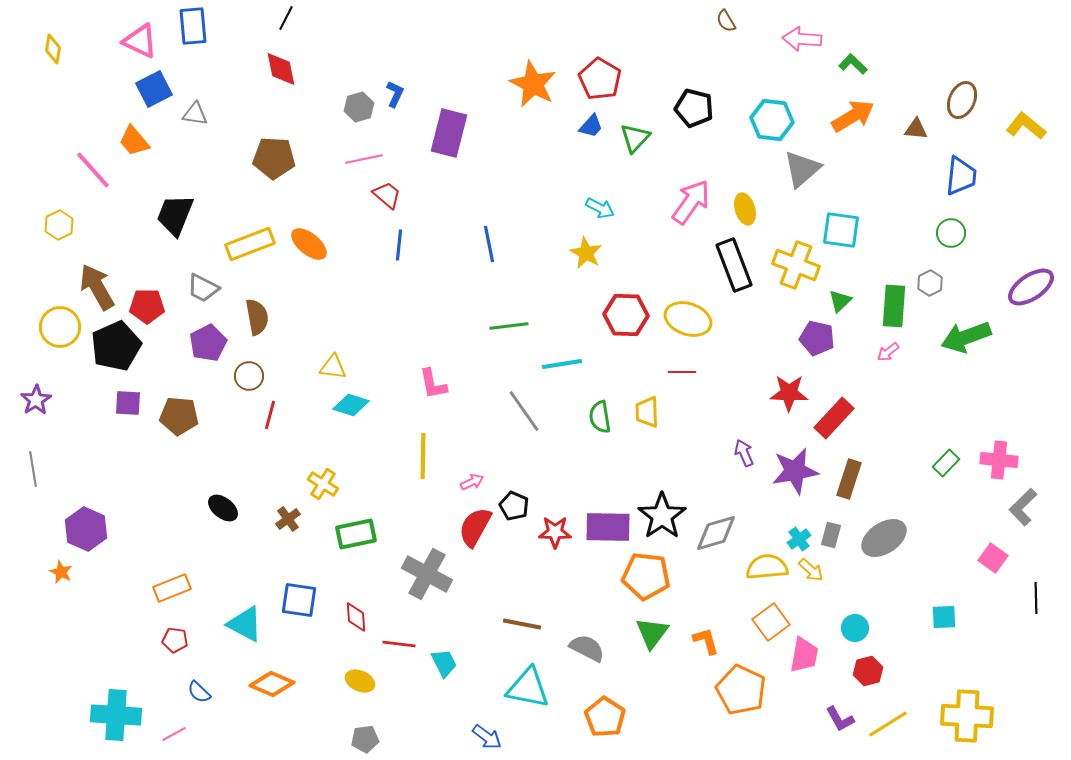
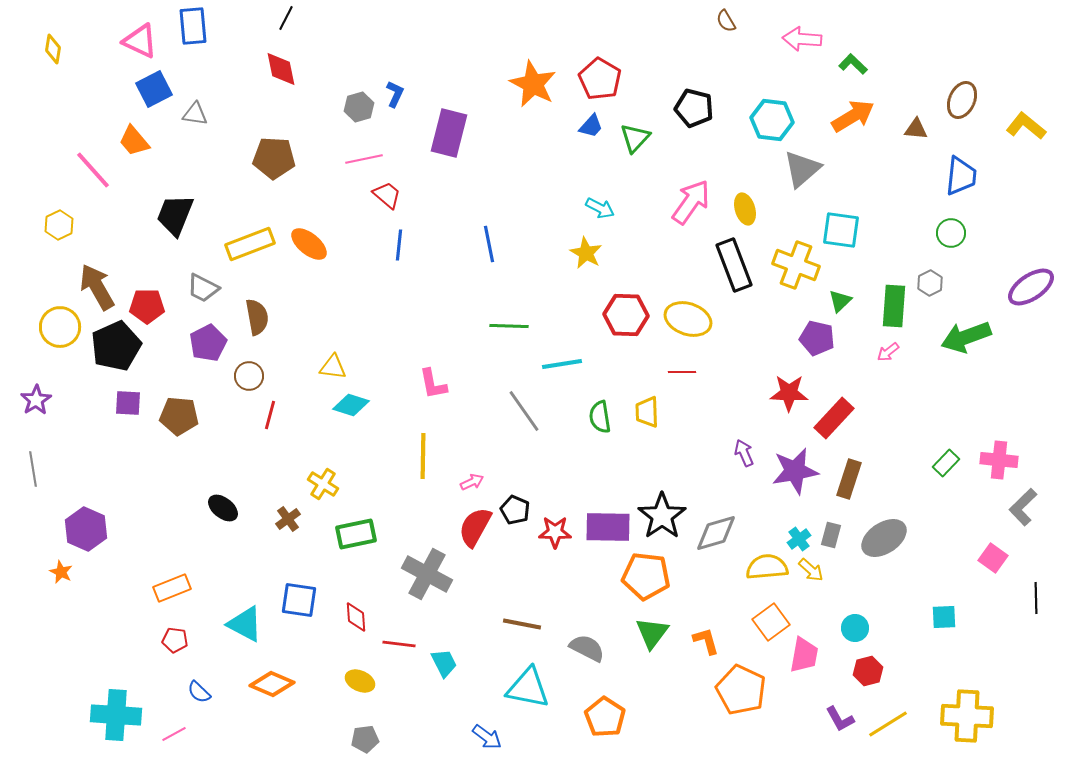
green line at (509, 326): rotated 9 degrees clockwise
black pentagon at (514, 506): moved 1 px right, 4 px down
